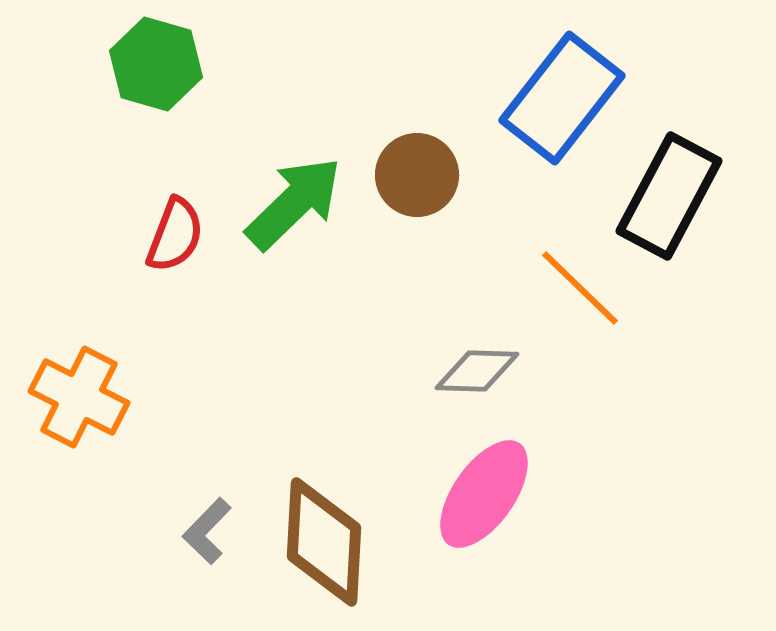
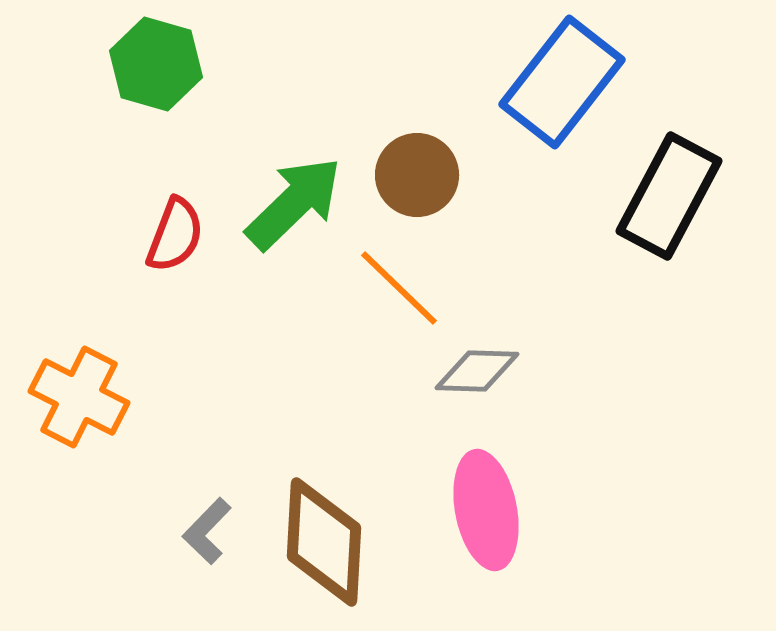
blue rectangle: moved 16 px up
orange line: moved 181 px left
pink ellipse: moved 2 px right, 16 px down; rotated 46 degrees counterclockwise
